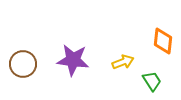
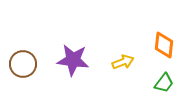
orange diamond: moved 1 px right, 4 px down
green trapezoid: moved 12 px right, 2 px down; rotated 70 degrees clockwise
